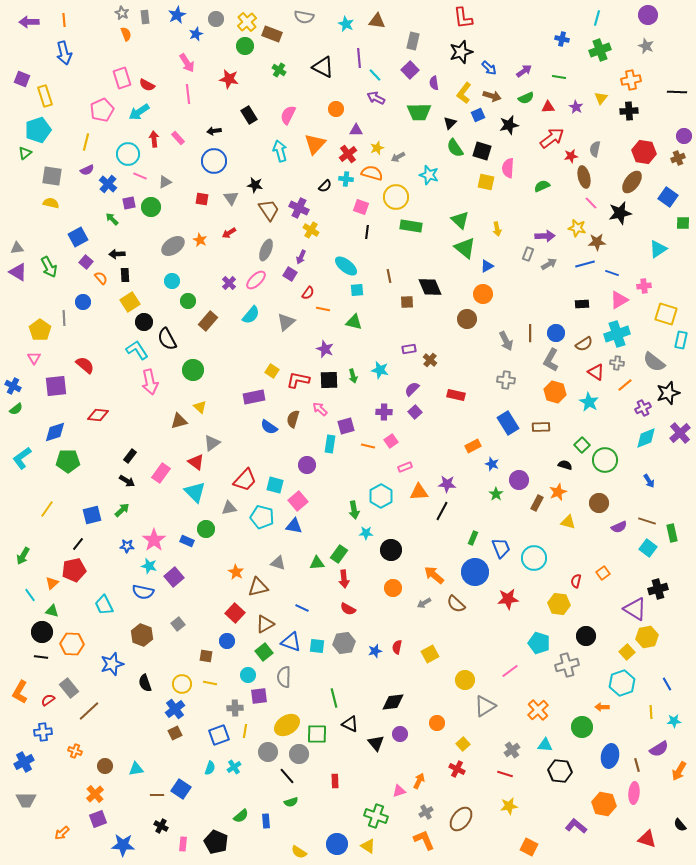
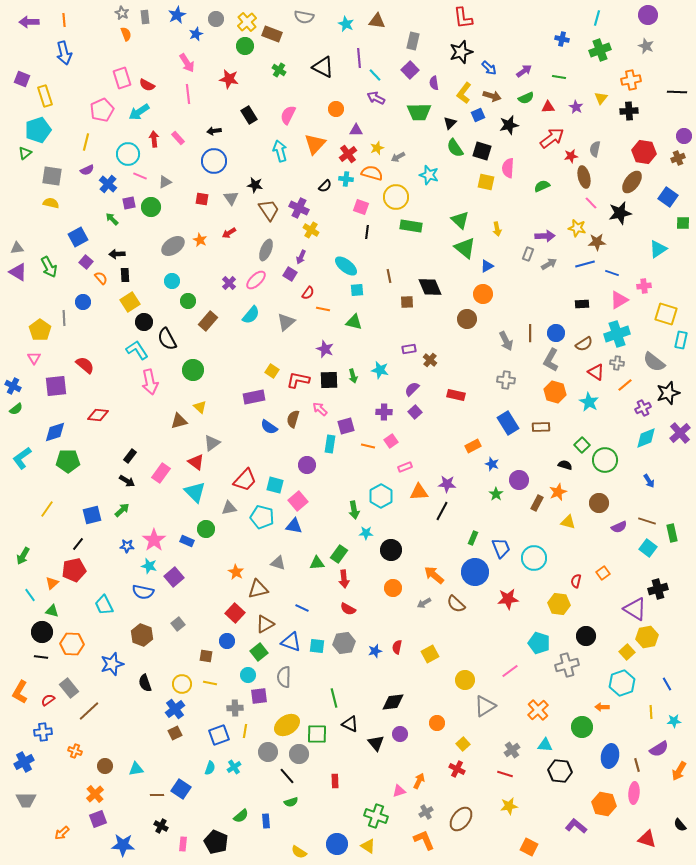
brown triangle at (258, 587): moved 2 px down
green square at (264, 652): moved 5 px left
